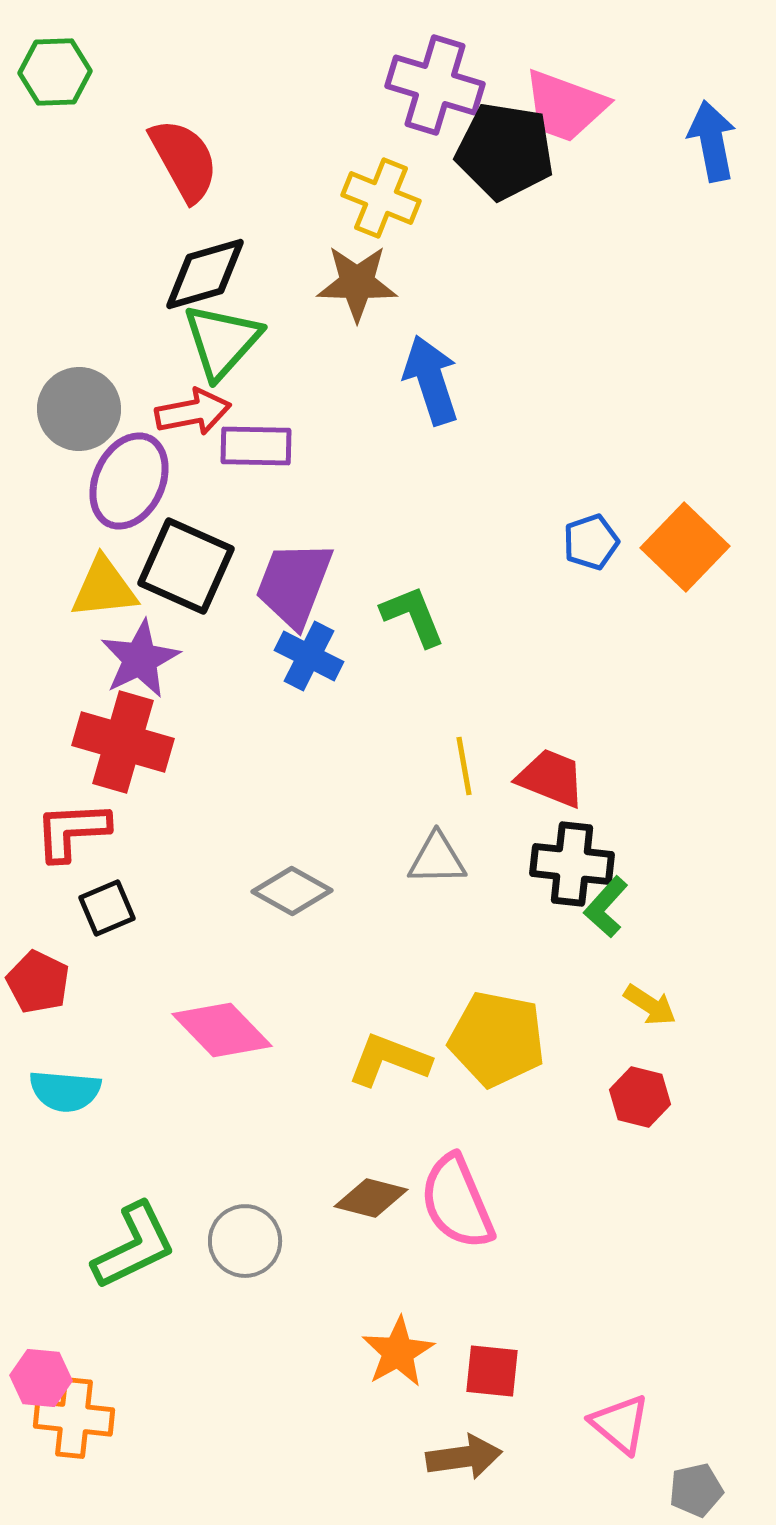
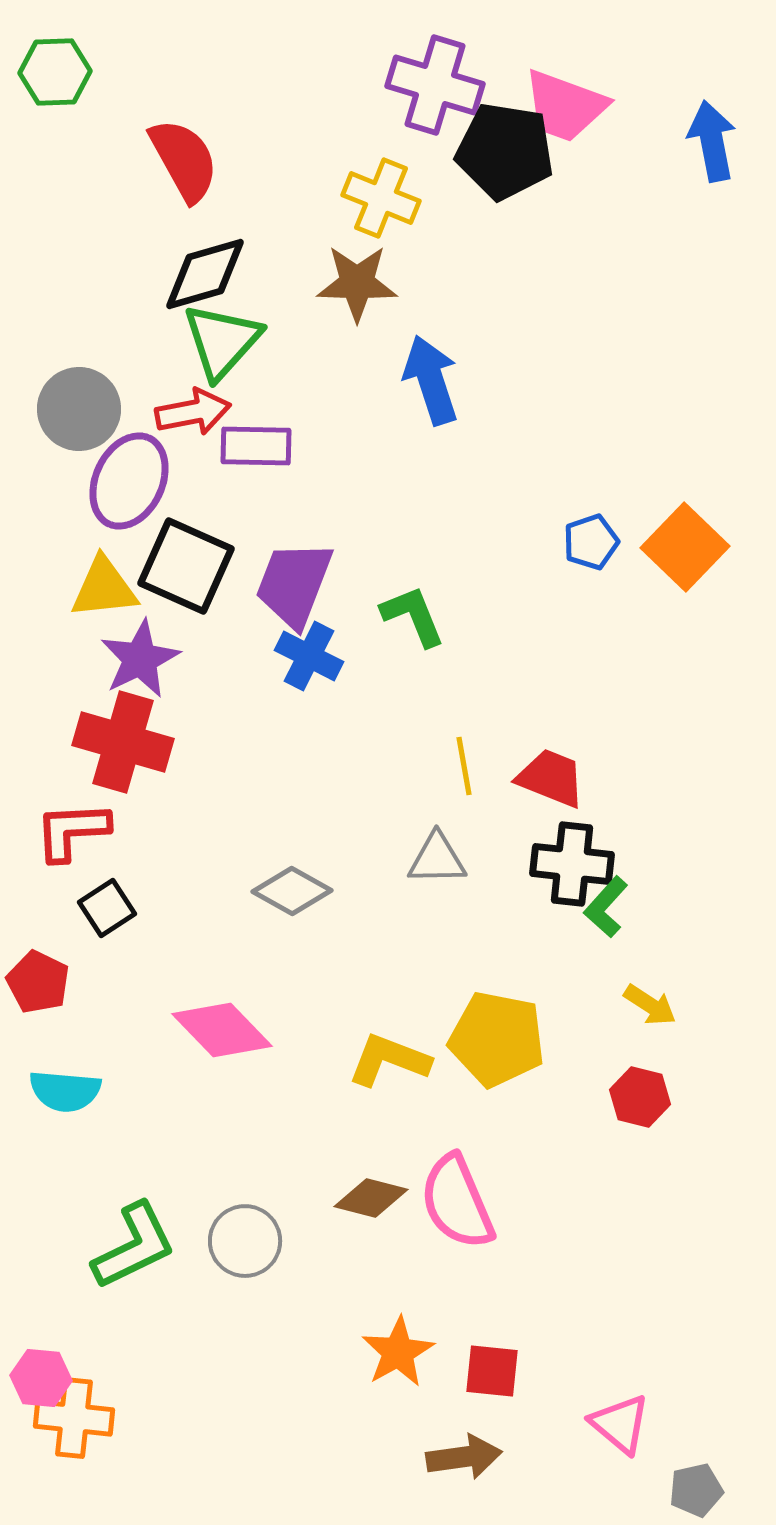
black square at (107, 908): rotated 10 degrees counterclockwise
